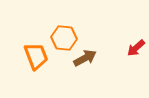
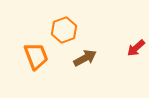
orange hexagon: moved 8 px up; rotated 25 degrees counterclockwise
